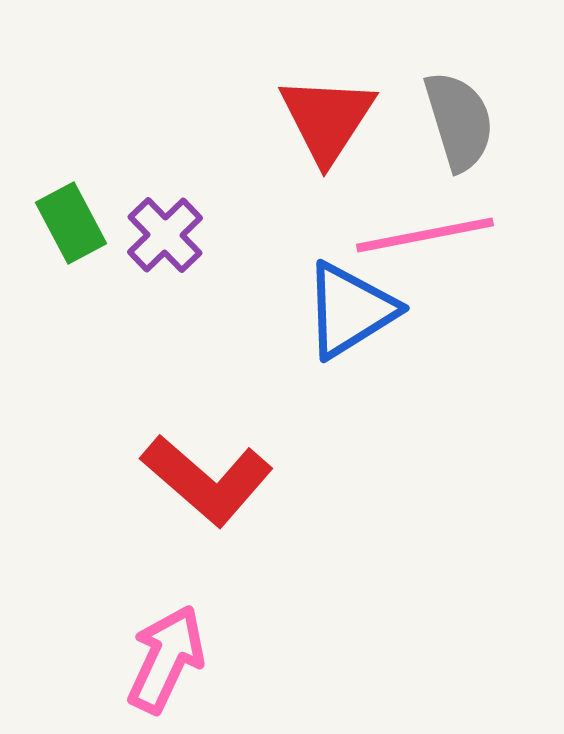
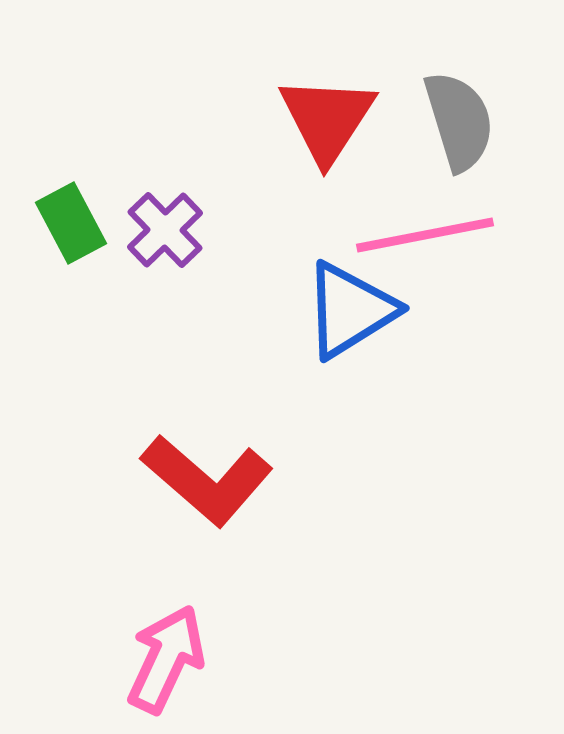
purple cross: moved 5 px up
